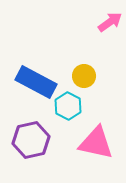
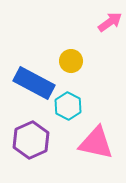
yellow circle: moved 13 px left, 15 px up
blue rectangle: moved 2 px left, 1 px down
purple hexagon: rotated 12 degrees counterclockwise
